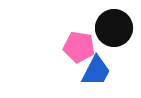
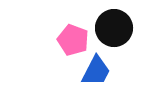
pink pentagon: moved 6 px left, 7 px up; rotated 12 degrees clockwise
